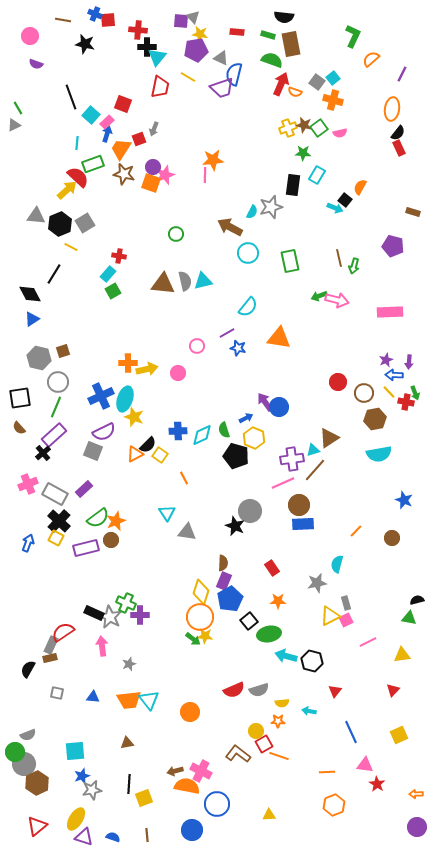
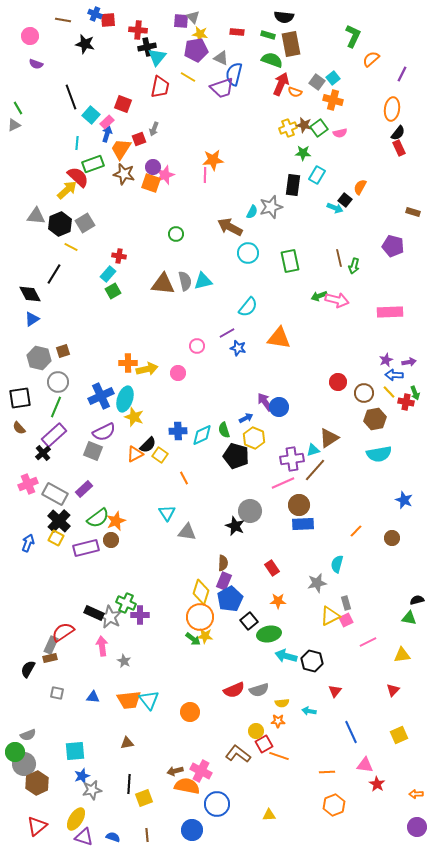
black cross at (147, 47): rotated 12 degrees counterclockwise
purple arrow at (409, 362): rotated 104 degrees counterclockwise
gray star at (129, 664): moved 5 px left, 3 px up; rotated 24 degrees counterclockwise
